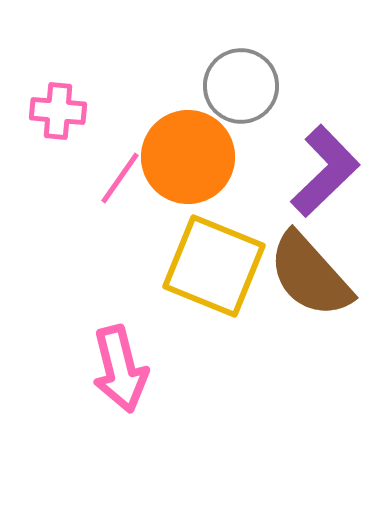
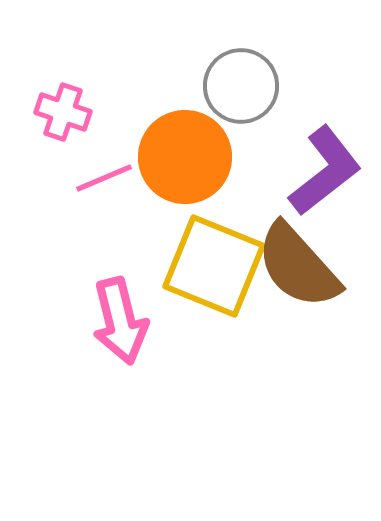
pink cross: moved 5 px right, 1 px down; rotated 14 degrees clockwise
orange circle: moved 3 px left
purple L-shape: rotated 6 degrees clockwise
pink line: moved 16 px left; rotated 32 degrees clockwise
brown semicircle: moved 12 px left, 9 px up
pink arrow: moved 48 px up
